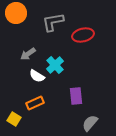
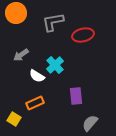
gray arrow: moved 7 px left, 1 px down
